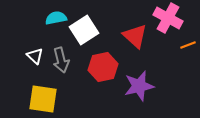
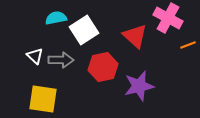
gray arrow: rotated 75 degrees counterclockwise
